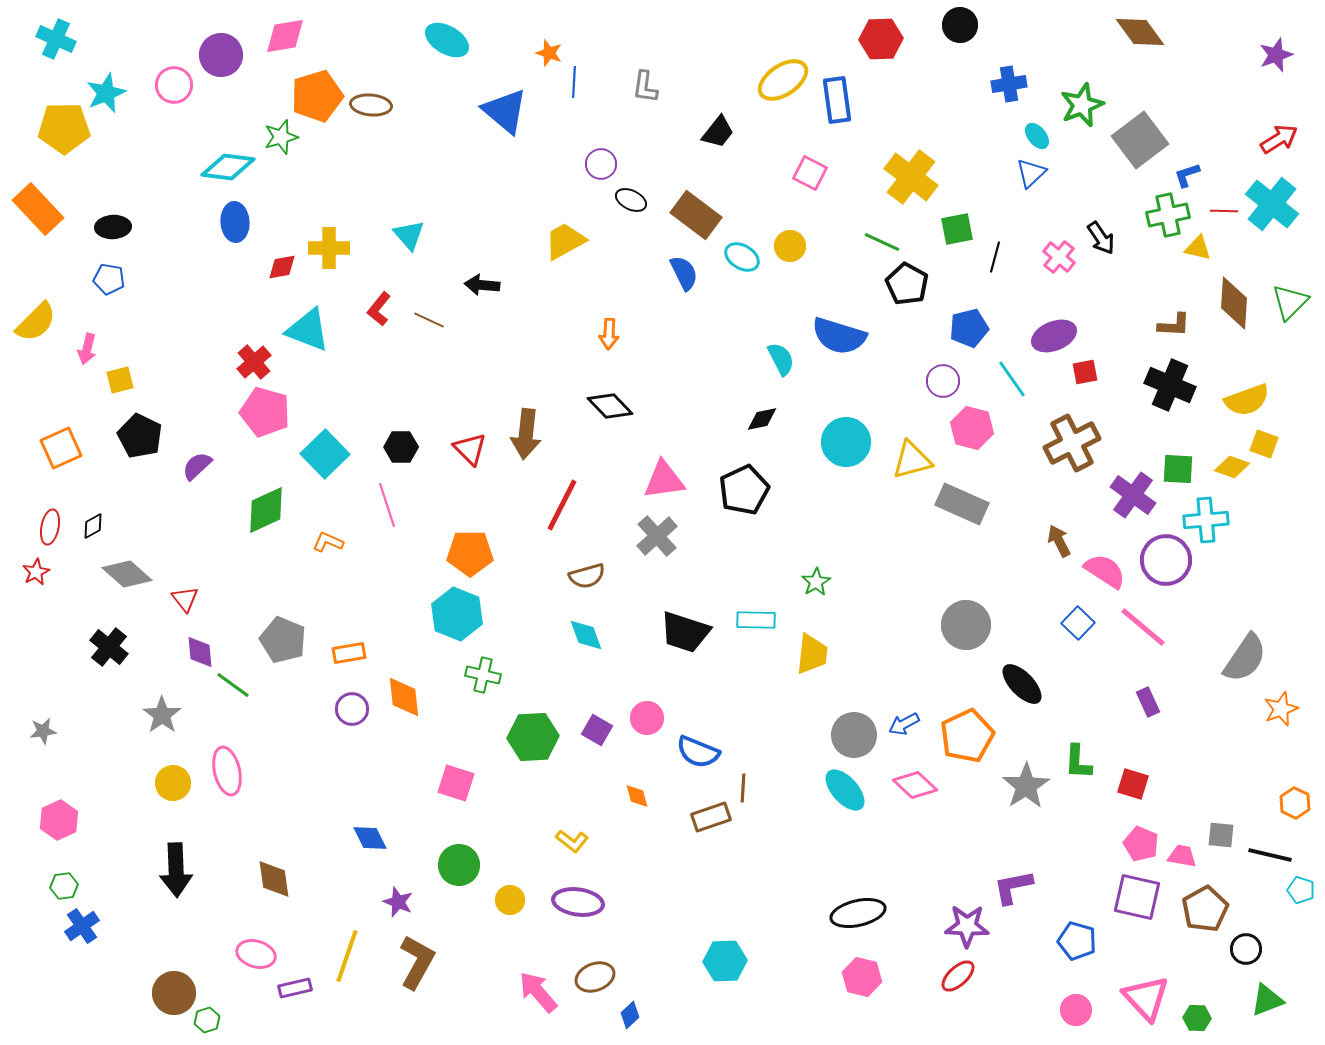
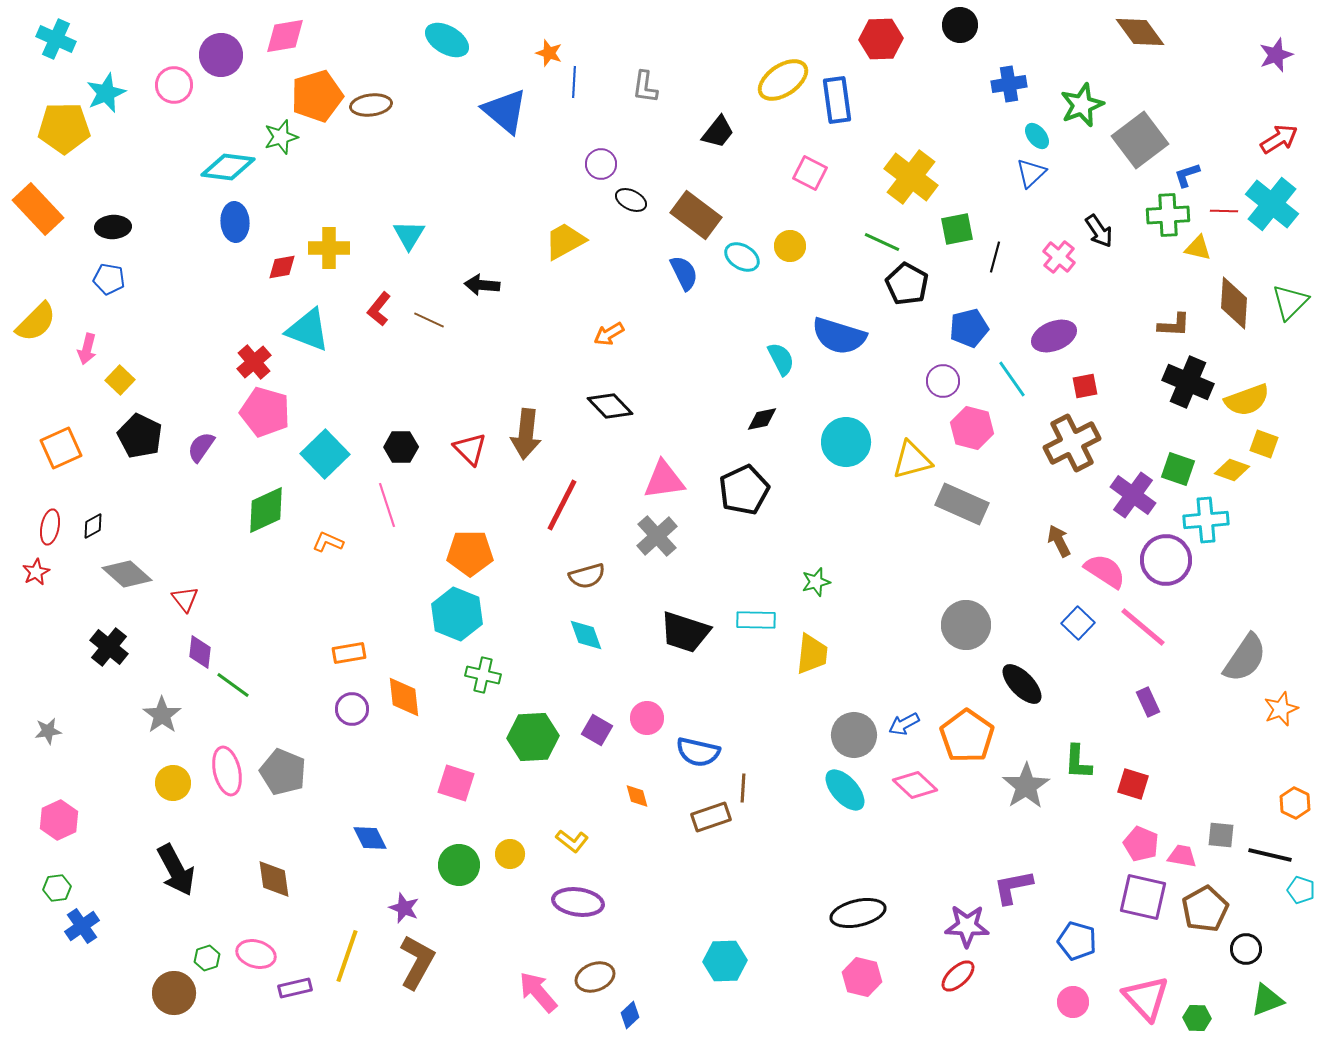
brown ellipse at (371, 105): rotated 12 degrees counterclockwise
green cross at (1168, 215): rotated 9 degrees clockwise
cyan triangle at (409, 235): rotated 12 degrees clockwise
black arrow at (1101, 238): moved 2 px left, 7 px up
orange arrow at (609, 334): rotated 56 degrees clockwise
red square at (1085, 372): moved 14 px down
yellow square at (120, 380): rotated 32 degrees counterclockwise
black cross at (1170, 385): moved 18 px right, 3 px up
purple semicircle at (197, 466): moved 4 px right, 19 px up; rotated 12 degrees counterclockwise
yellow diamond at (1232, 467): moved 3 px down
green square at (1178, 469): rotated 16 degrees clockwise
green star at (816, 582): rotated 16 degrees clockwise
gray pentagon at (283, 640): moved 132 px down
purple diamond at (200, 652): rotated 12 degrees clockwise
gray star at (43, 731): moved 5 px right
orange pentagon at (967, 736): rotated 12 degrees counterclockwise
blue semicircle at (698, 752): rotated 9 degrees counterclockwise
black arrow at (176, 870): rotated 26 degrees counterclockwise
green hexagon at (64, 886): moved 7 px left, 2 px down
purple square at (1137, 897): moved 6 px right
yellow circle at (510, 900): moved 46 px up
purple star at (398, 902): moved 6 px right, 6 px down
pink circle at (1076, 1010): moved 3 px left, 8 px up
green hexagon at (207, 1020): moved 62 px up
